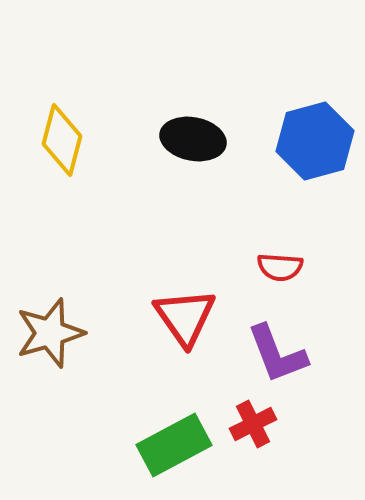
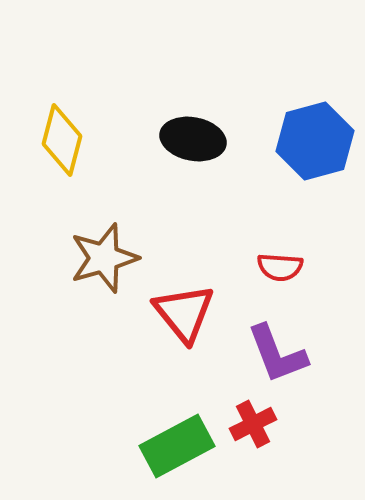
red triangle: moved 1 px left, 4 px up; rotated 4 degrees counterclockwise
brown star: moved 54 px right, 75 px up
green rectangle: moved 3 px right, 1 px down
